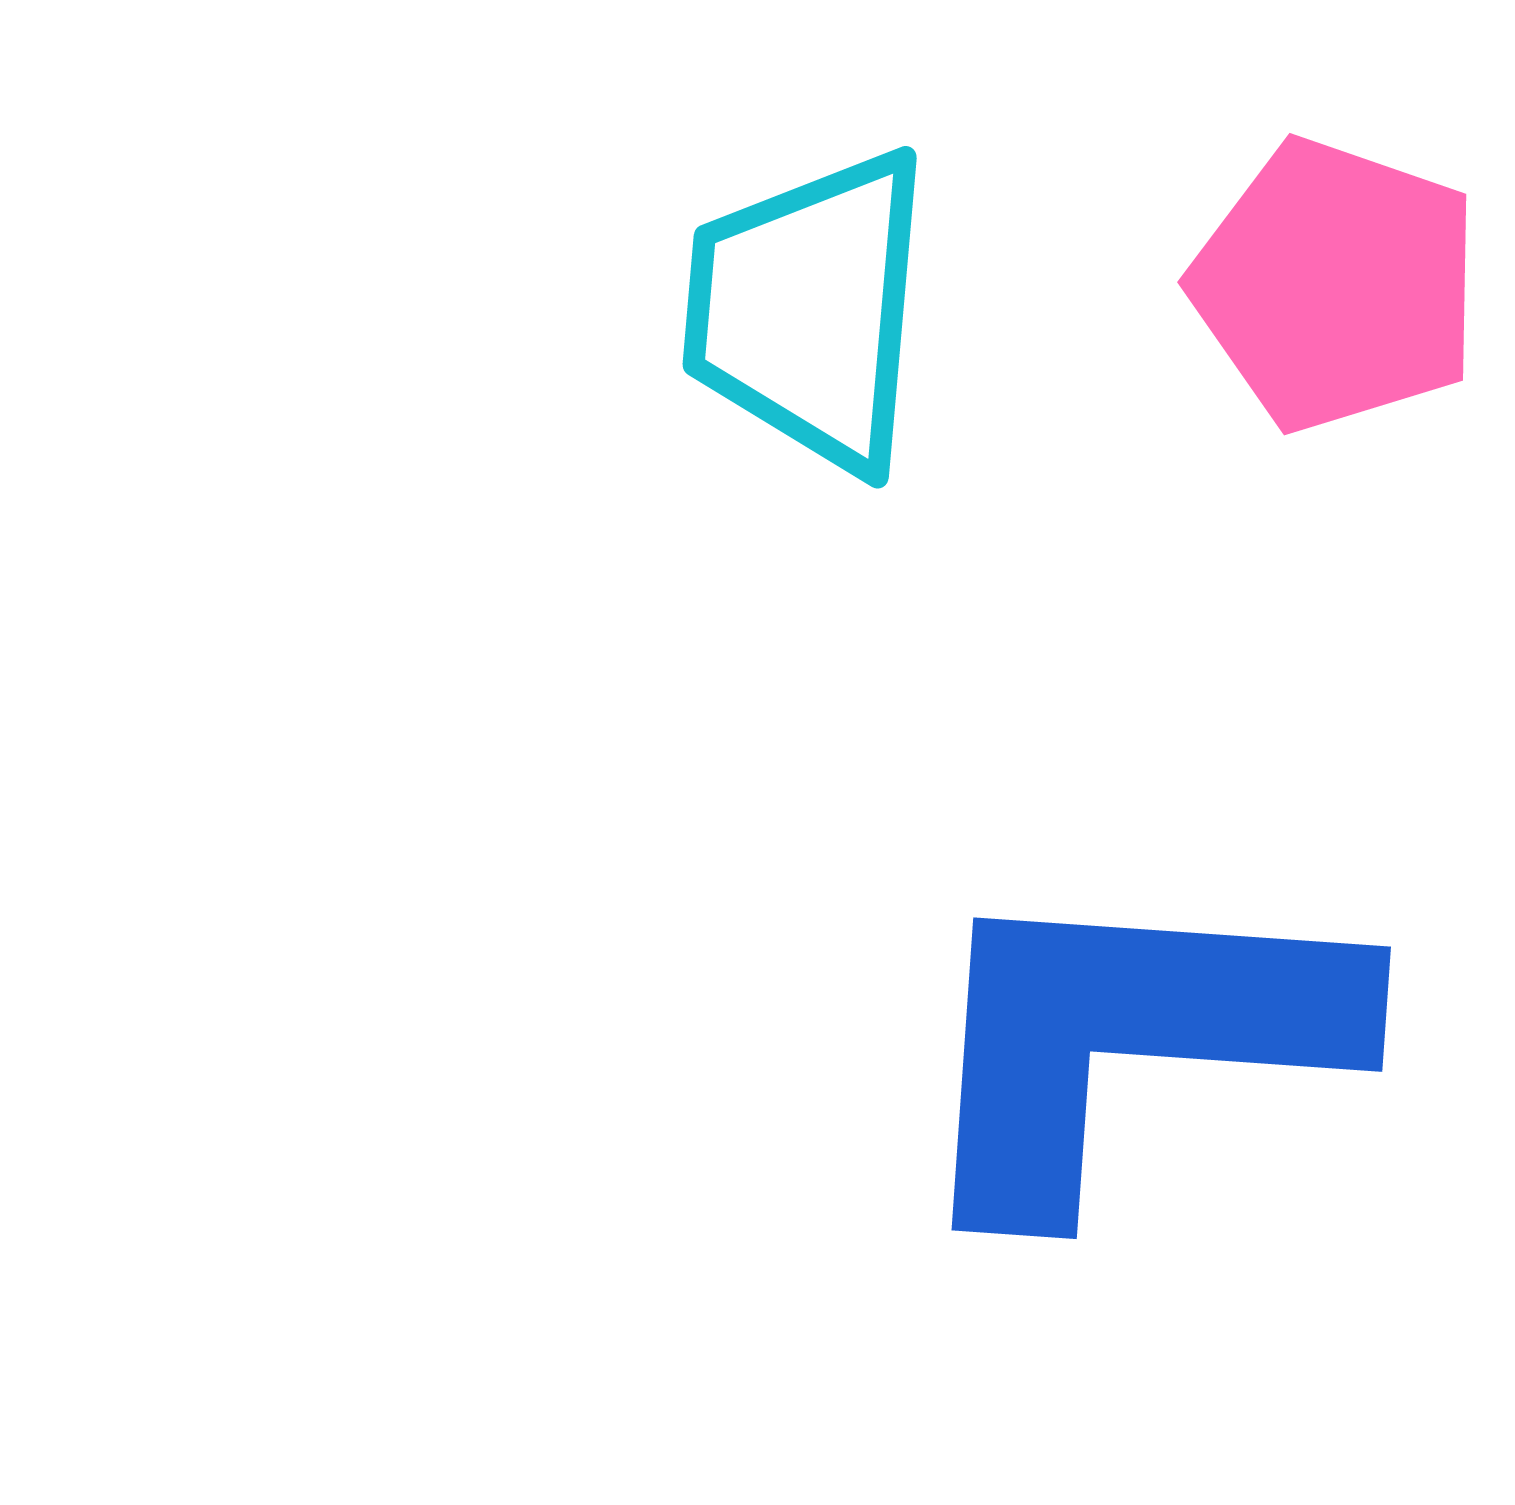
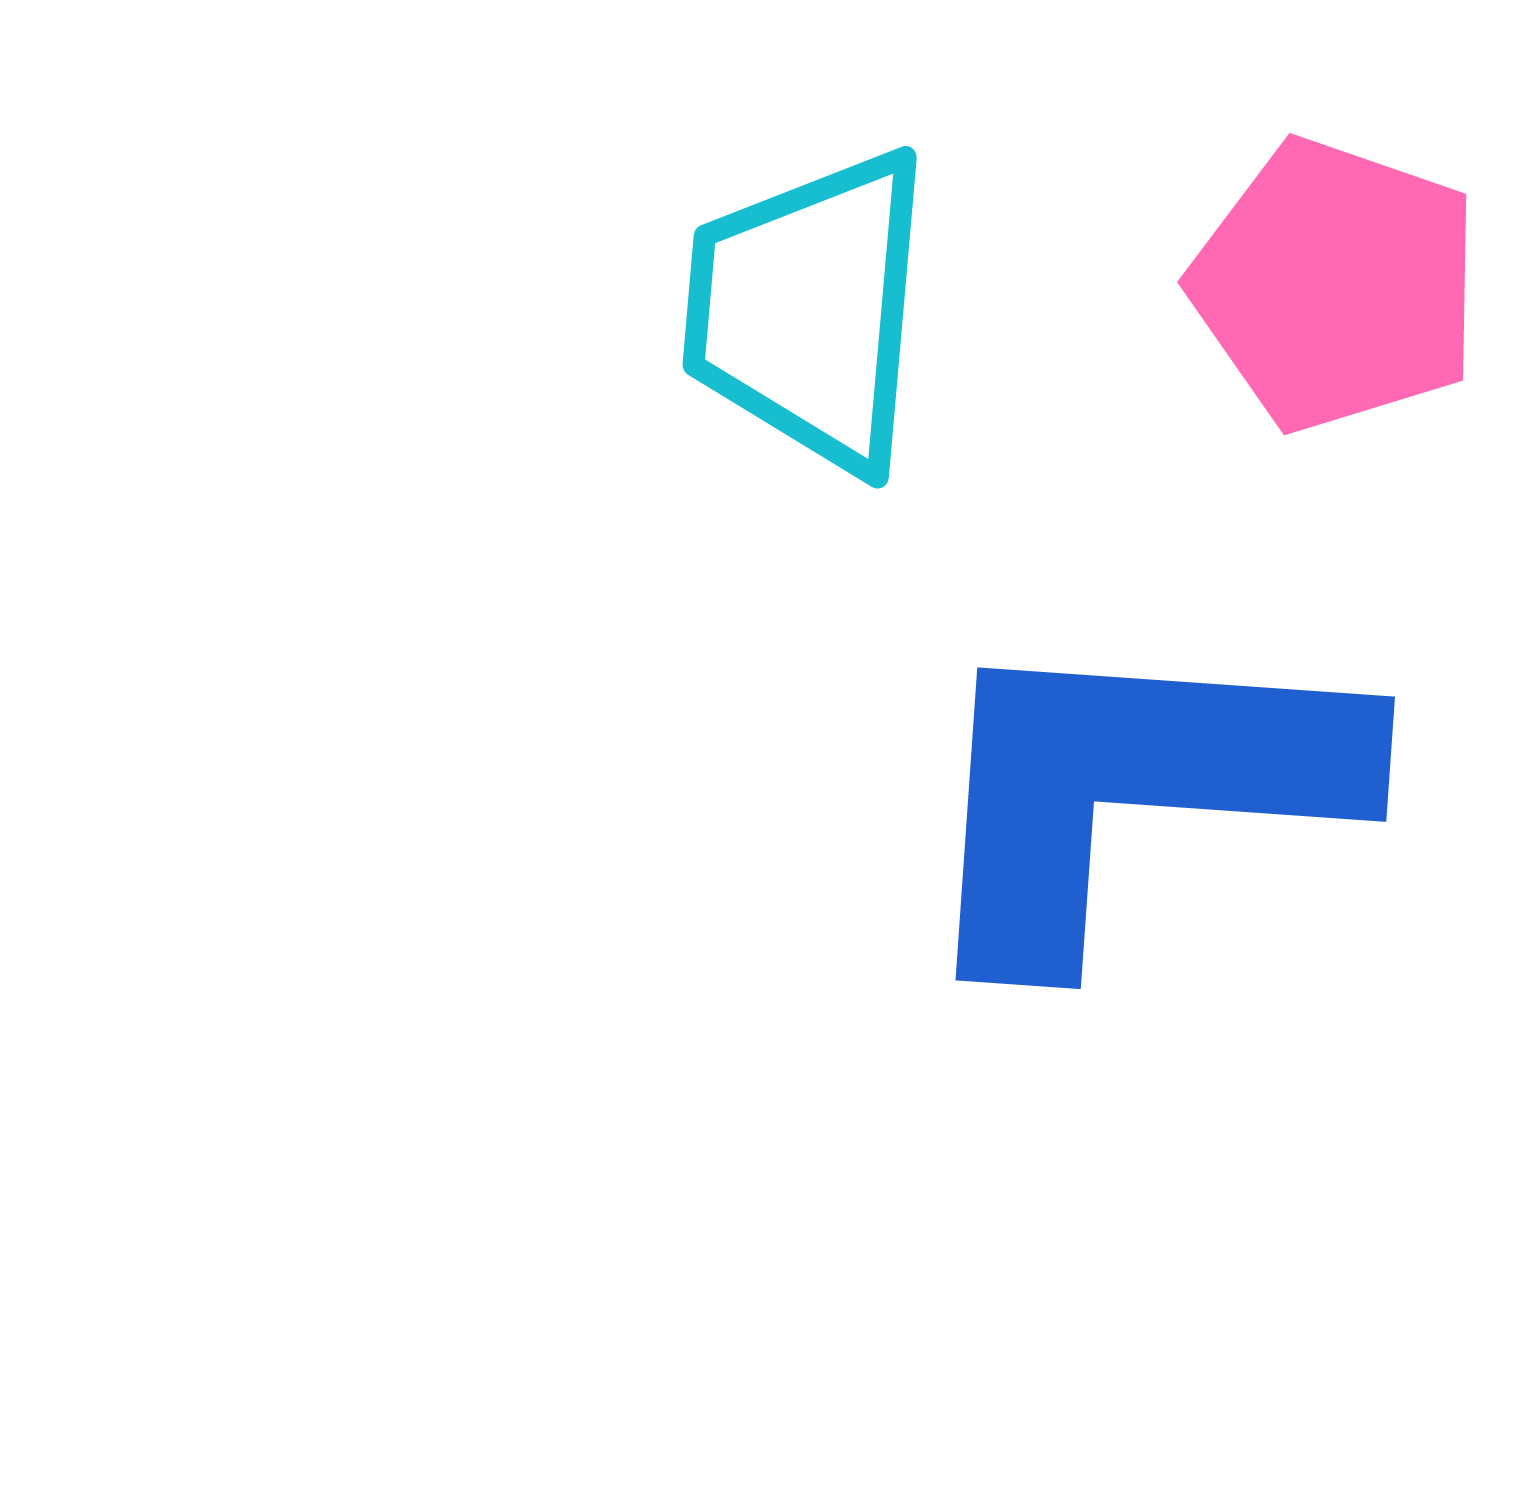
blue L-shape: moved 4 px right, 250 px up
